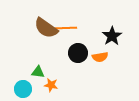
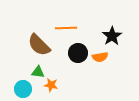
brown semicircle: moved 7 px left, 17 px down; rotated 10 degrees clockwise
